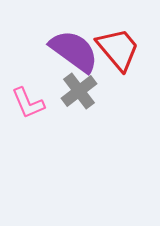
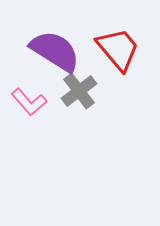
purple semicircle: moved 19 px left; rotated 4 degrees counterclockwise
pink L-shape: moved 1 px right, 1 px up; rotated 18 degrees counterclockwise
